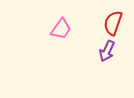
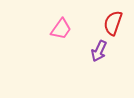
purple arrow: moved 8 px left
